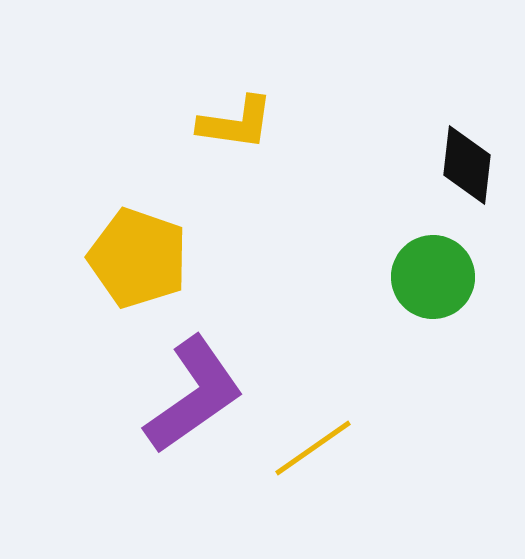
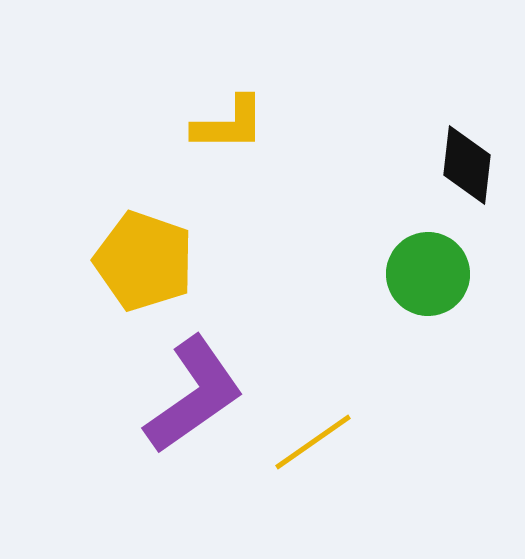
yellow L-shape: moved 7 px left, 1 px down; rotated 8 degrees counterclockwise
yellow pentagon: moved 6 px right, 3 px down
green circle: moved 5 px left, 3 px up
yellow line: moved 6 px up
